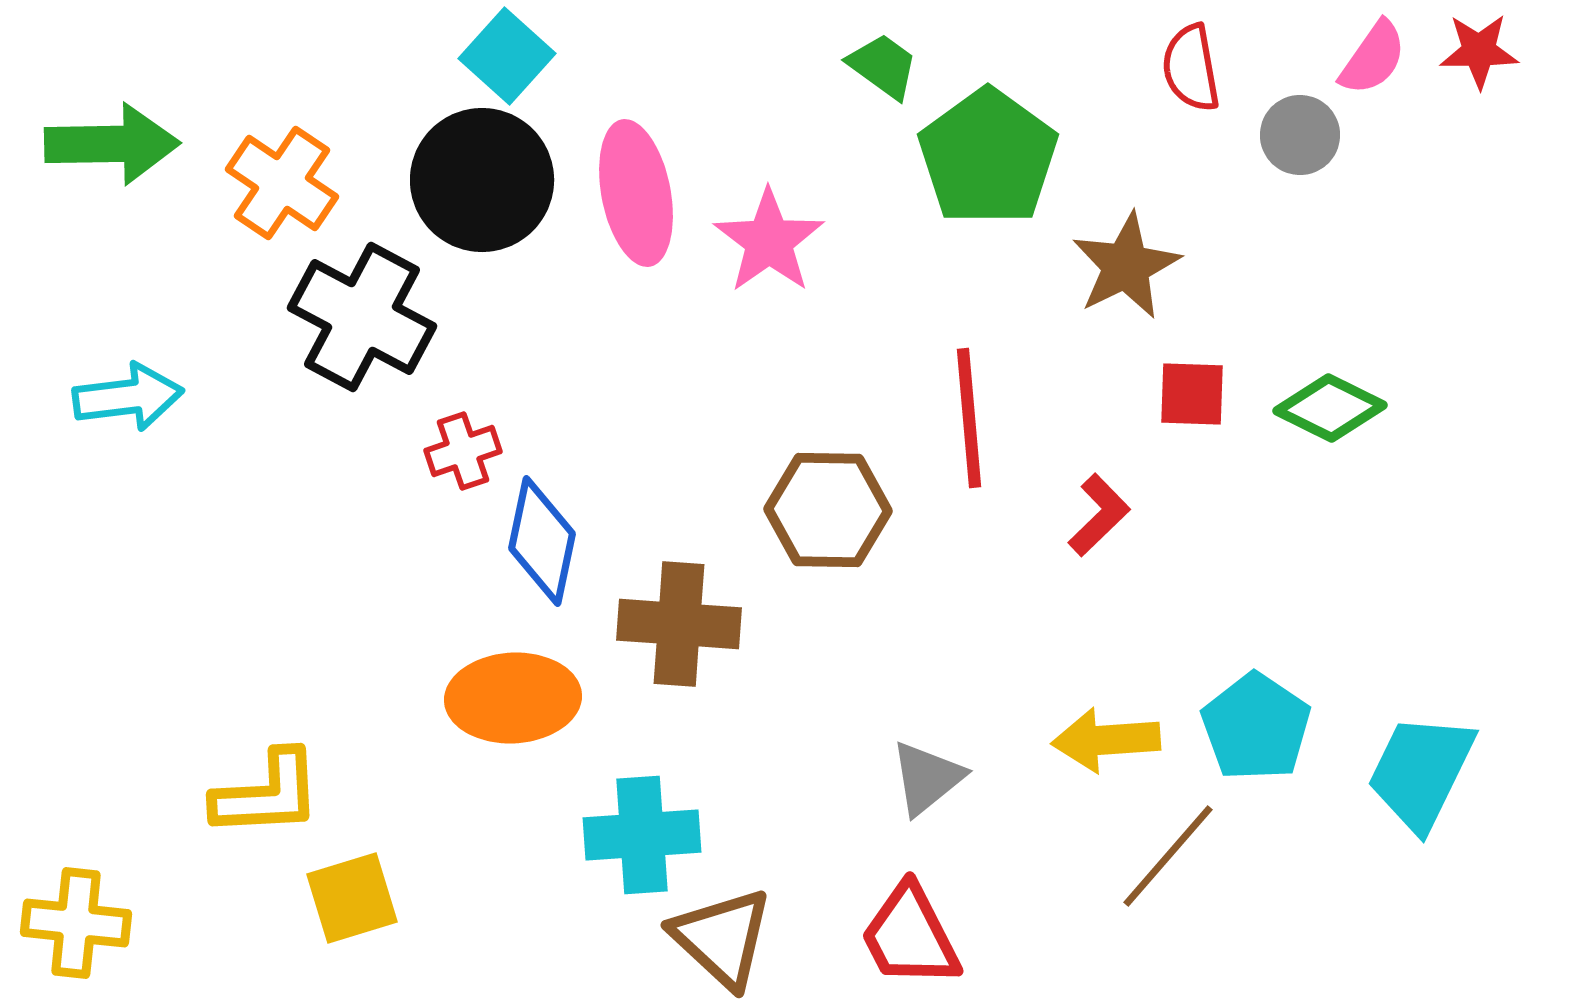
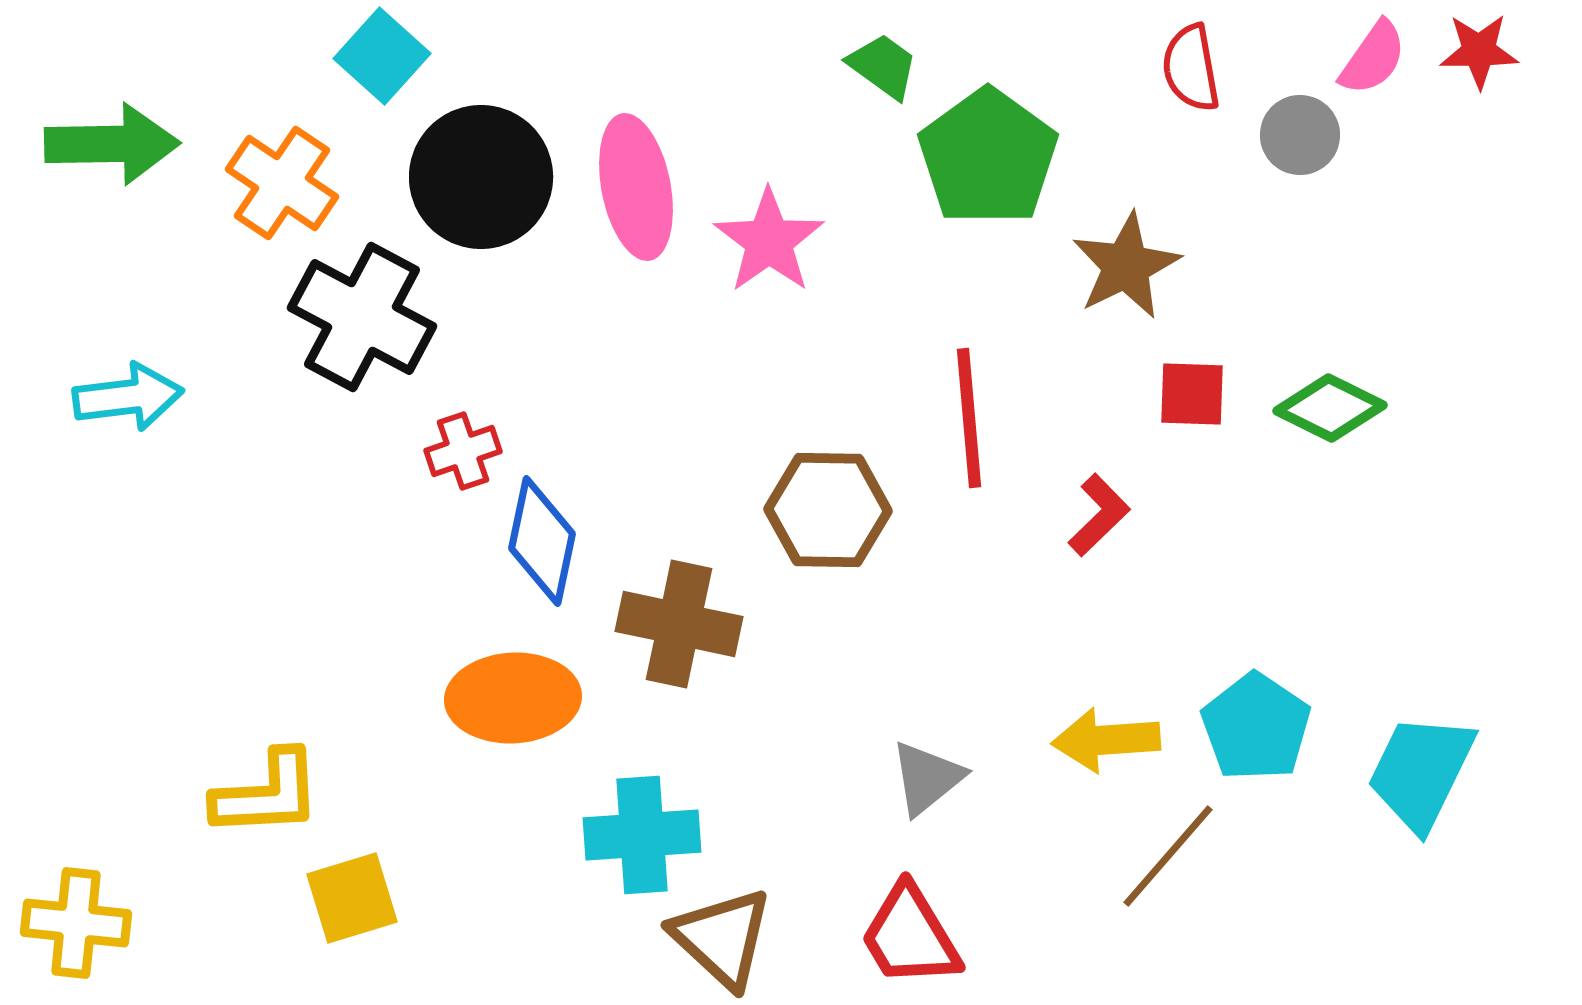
cyan square: moved 125 px left
black circle: moved 1 px left, 3 px up
pink ellipse: moved 6 px up
brown cross: rotated 8 degrees clockwise
red trapezoid: rotated 4 degrees counterclockwise
